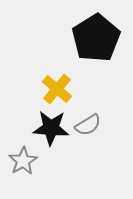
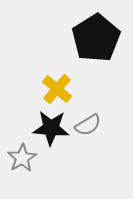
gray star: moved 1 px left, 3 px up
